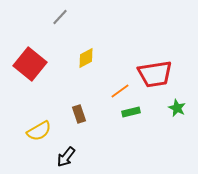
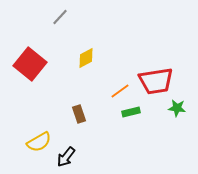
red trapezoid: moved 1 px right, 7 px down
green star: rotated 18 degrees counterclockwise
yellow semicircle: moved 11 px down
